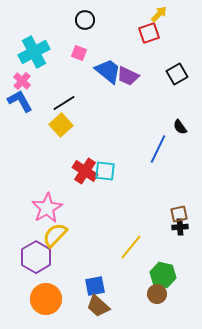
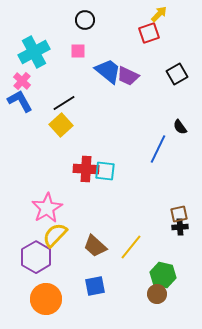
pink square: moved 1 px left, 2 px up; rotated 21 degrees counterclockwise
red cross: moved 1 px right, 2 px up; rotated 30 degrees counterclockwise
brown trapezoid: moved 3 px left, 60 px up
